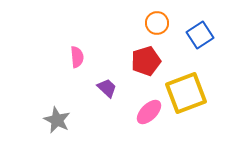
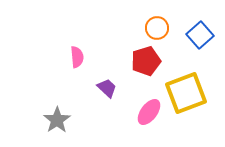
orange circle: moved 5 px down
blue square: rotated 8 degrees counterclockwise
pink ellipse: rotated 8 degrees counterclockwise
gray star: rotated 12 degrees clockwise
